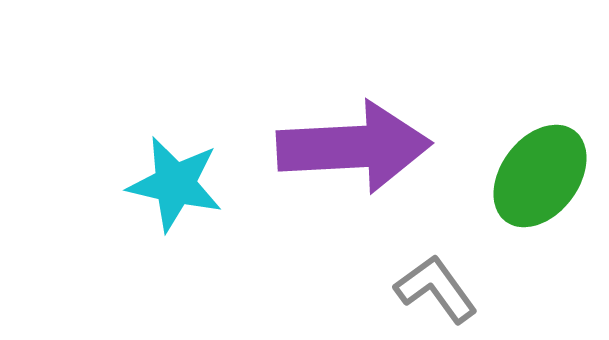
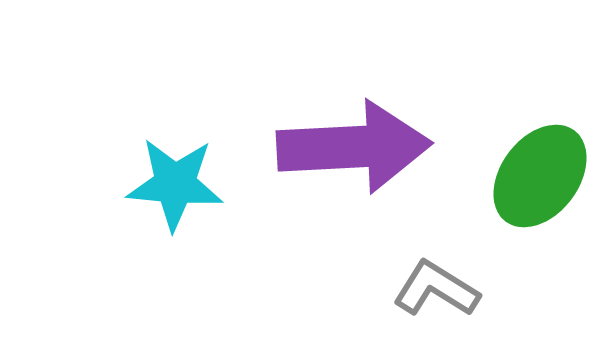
cyan star: rotated 8 degrees counterclockwise
gray L-shape: rotated 22 degrees counterclockwise
